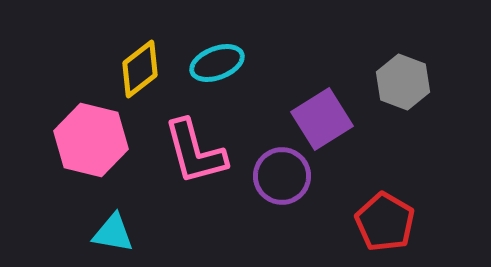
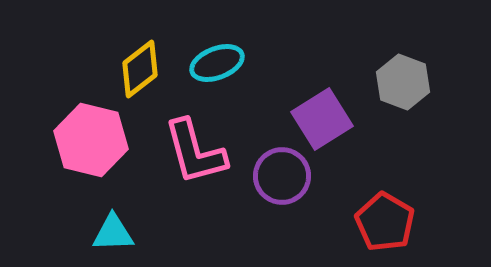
cyan triangle: rotated 12 degrees counterclockwise
